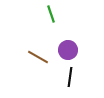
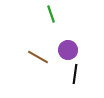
black line: moved 5 px right, 3 px up
